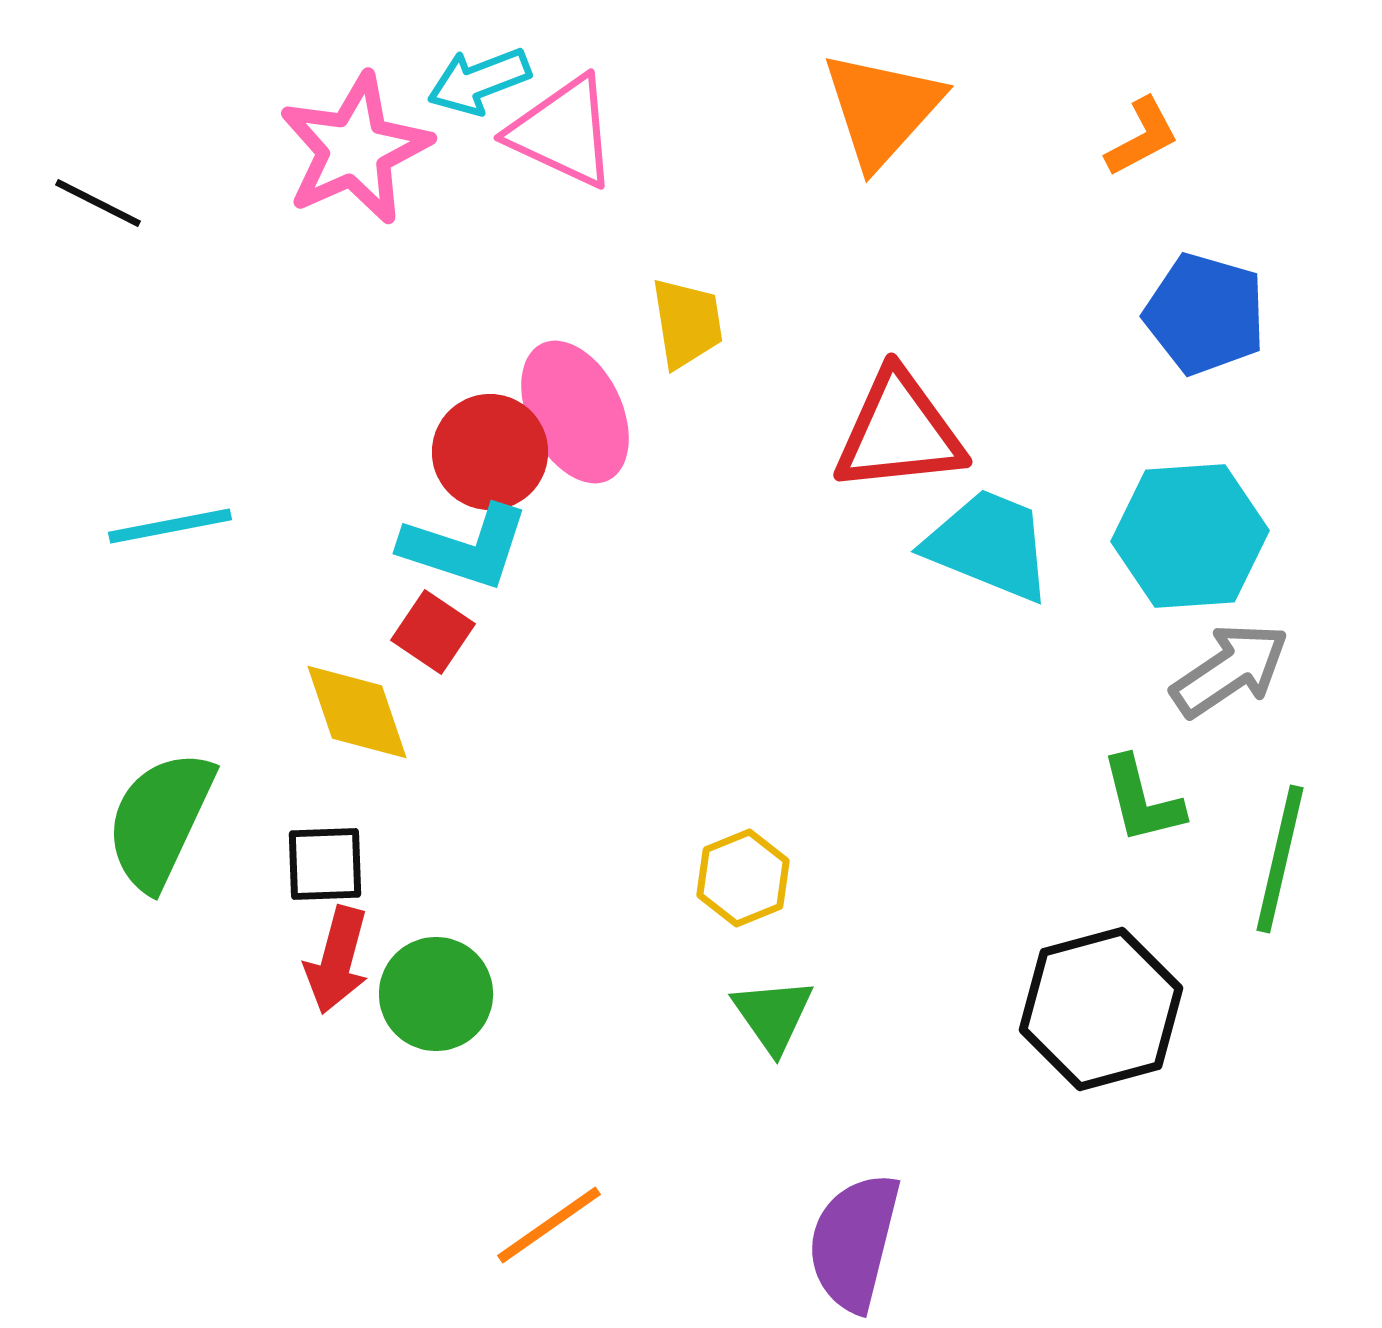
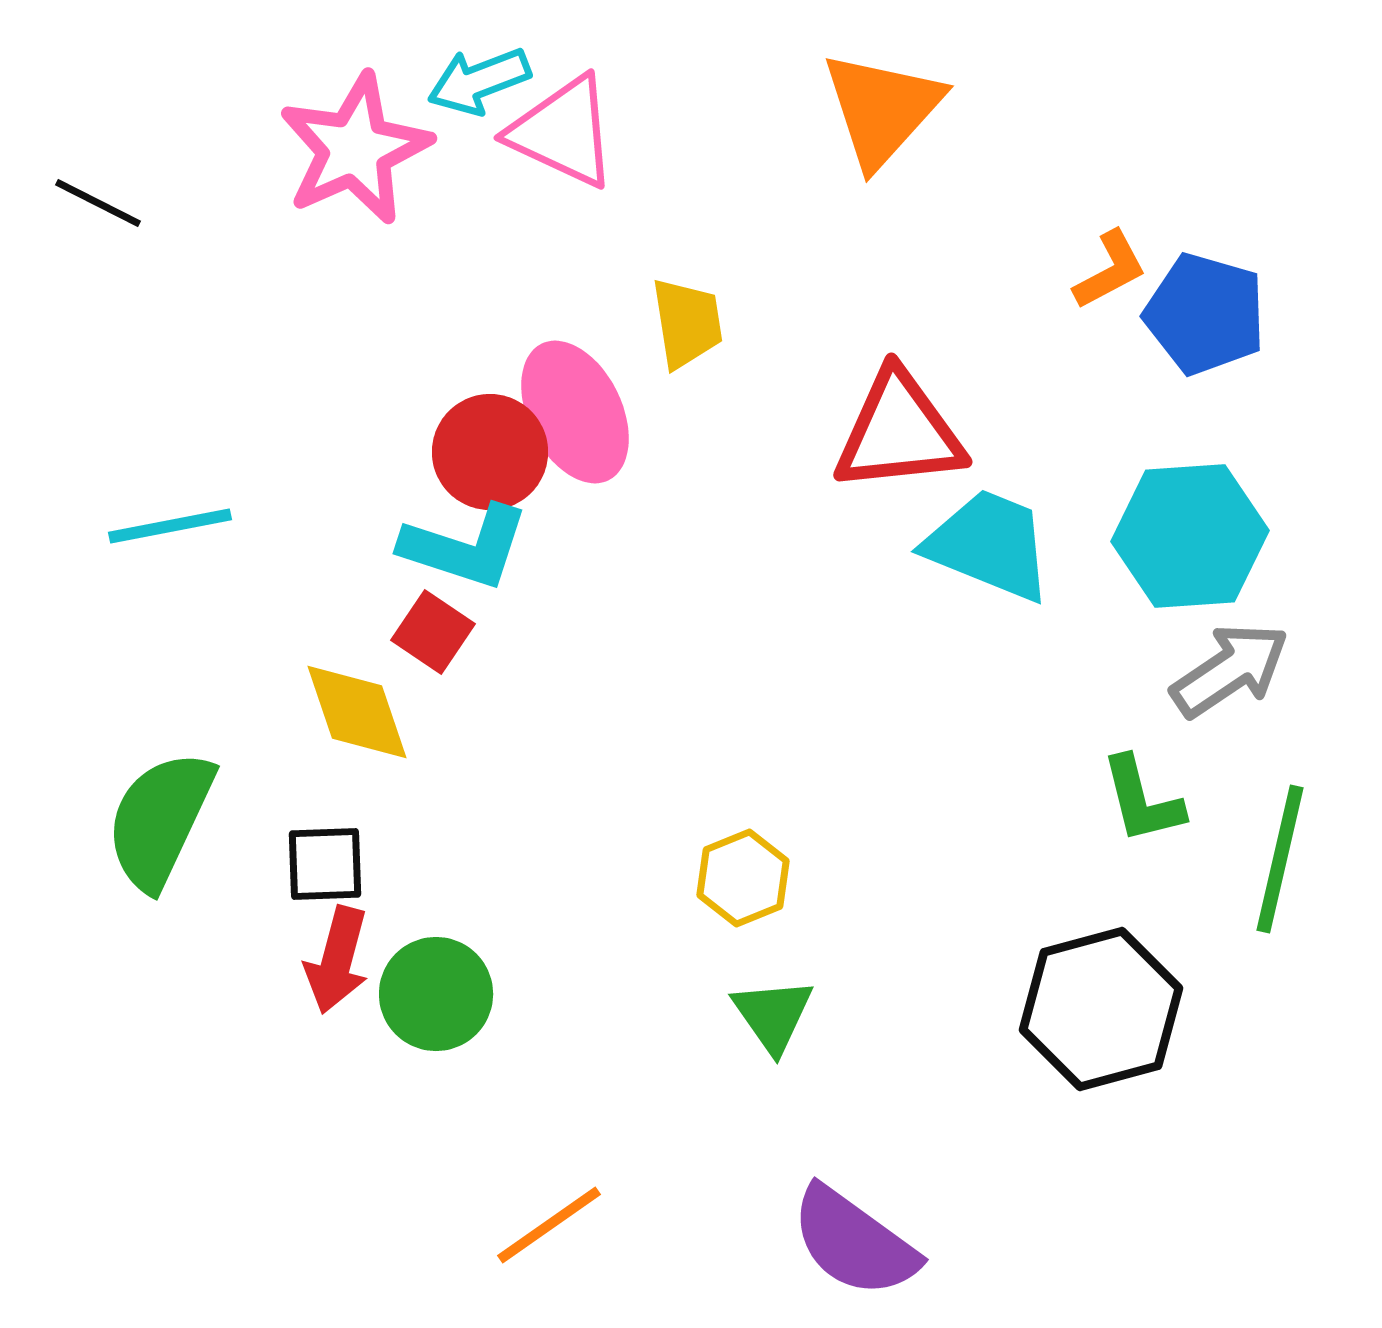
orange L-shape: moved 32 px left, 133 px down
purple semicircle: rotated 68 degrees counterclockwise
